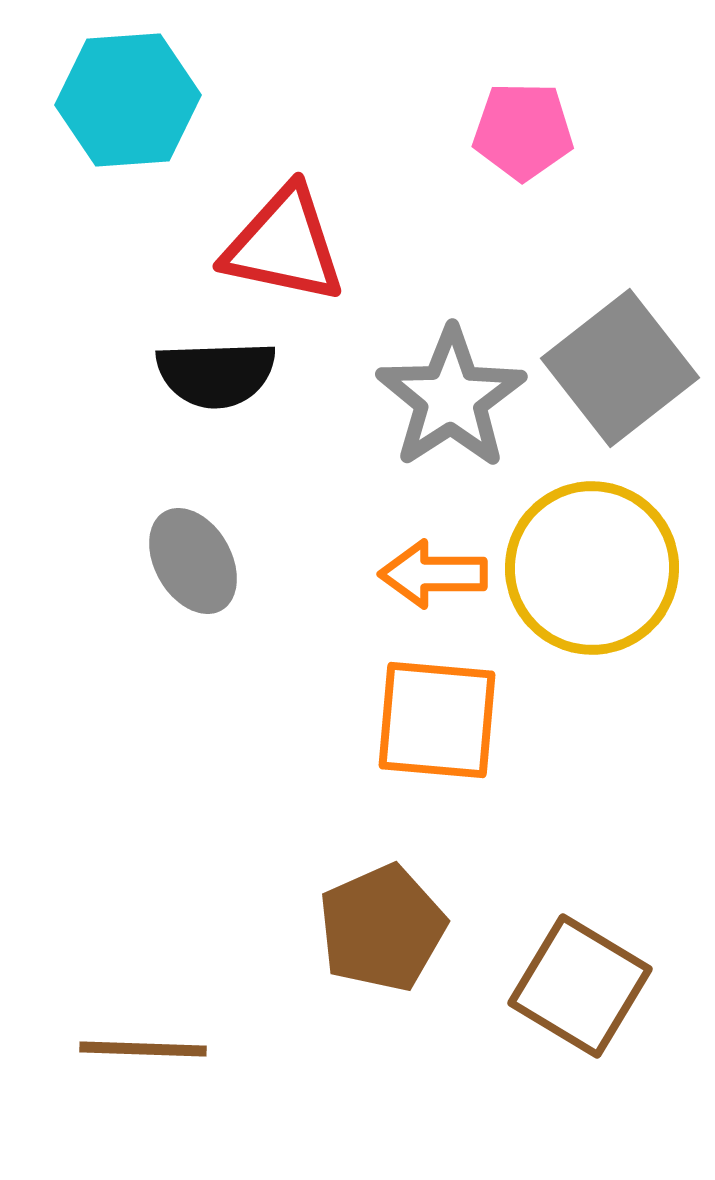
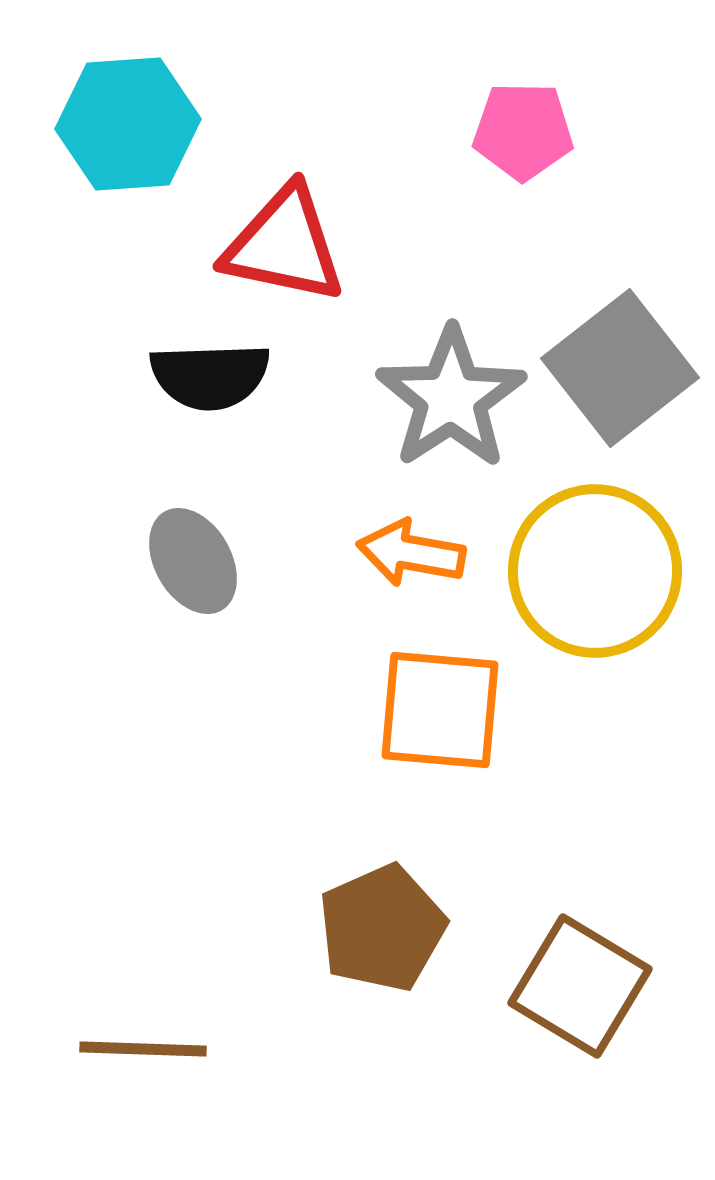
cyan hexagon: moved 24 px down
black semicircle: moved 6 px left, 2 px down
yellow circle: moved 3 px right, 3 px down
orange arrow: moved 22 px left, 21 px up; rotated 10 degrees clockwise
orange square: moved 3 px right, 10 px up
